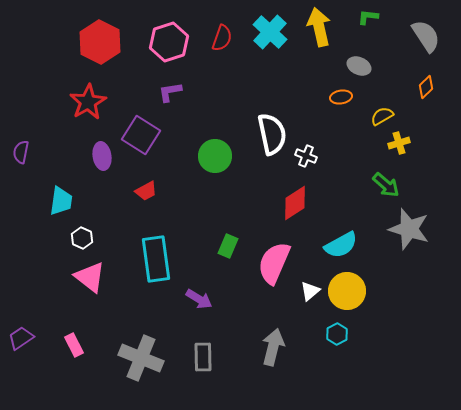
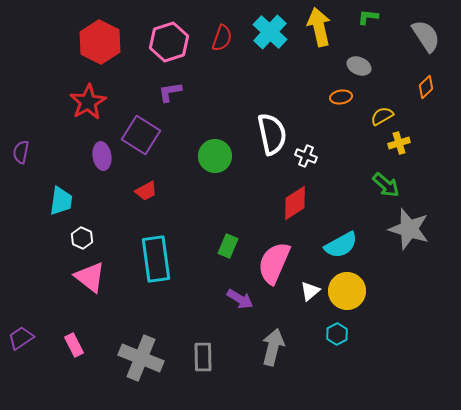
purple arrow: moved 41 px right
